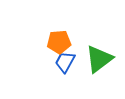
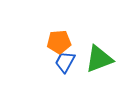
green triangle: rotated 16 degrees clockwise
